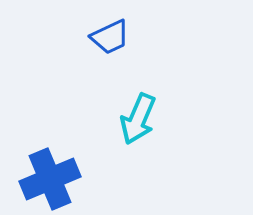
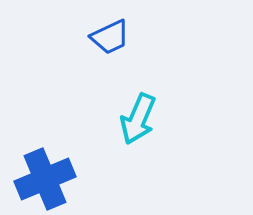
blue cross: moved 5 px left
